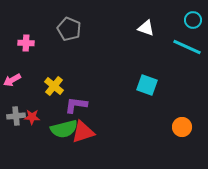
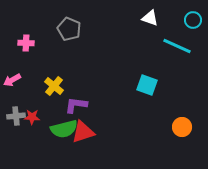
white triangle: moved 4 px right, 10 px up
cyan line: moved 10 px left, 1 px up
